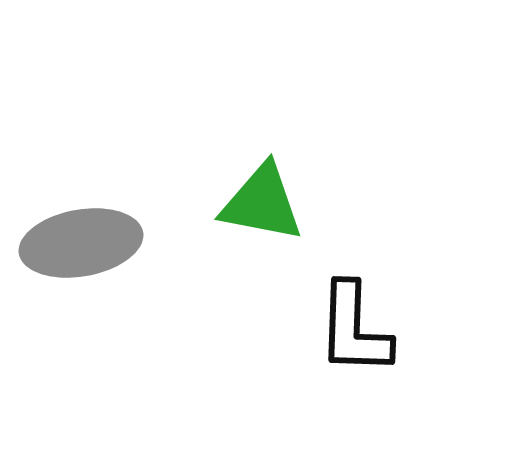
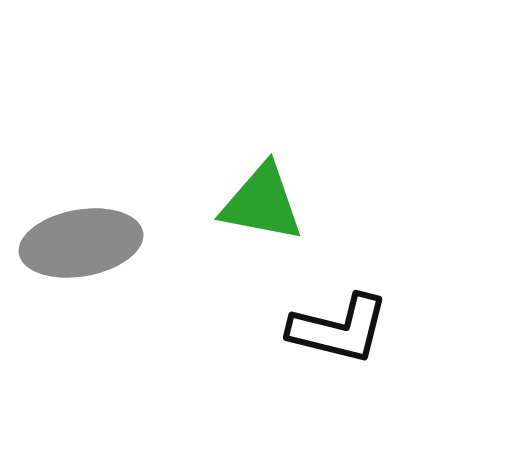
black L-shape: moved 15 px left; rotated 78 degrees counterclockwise
